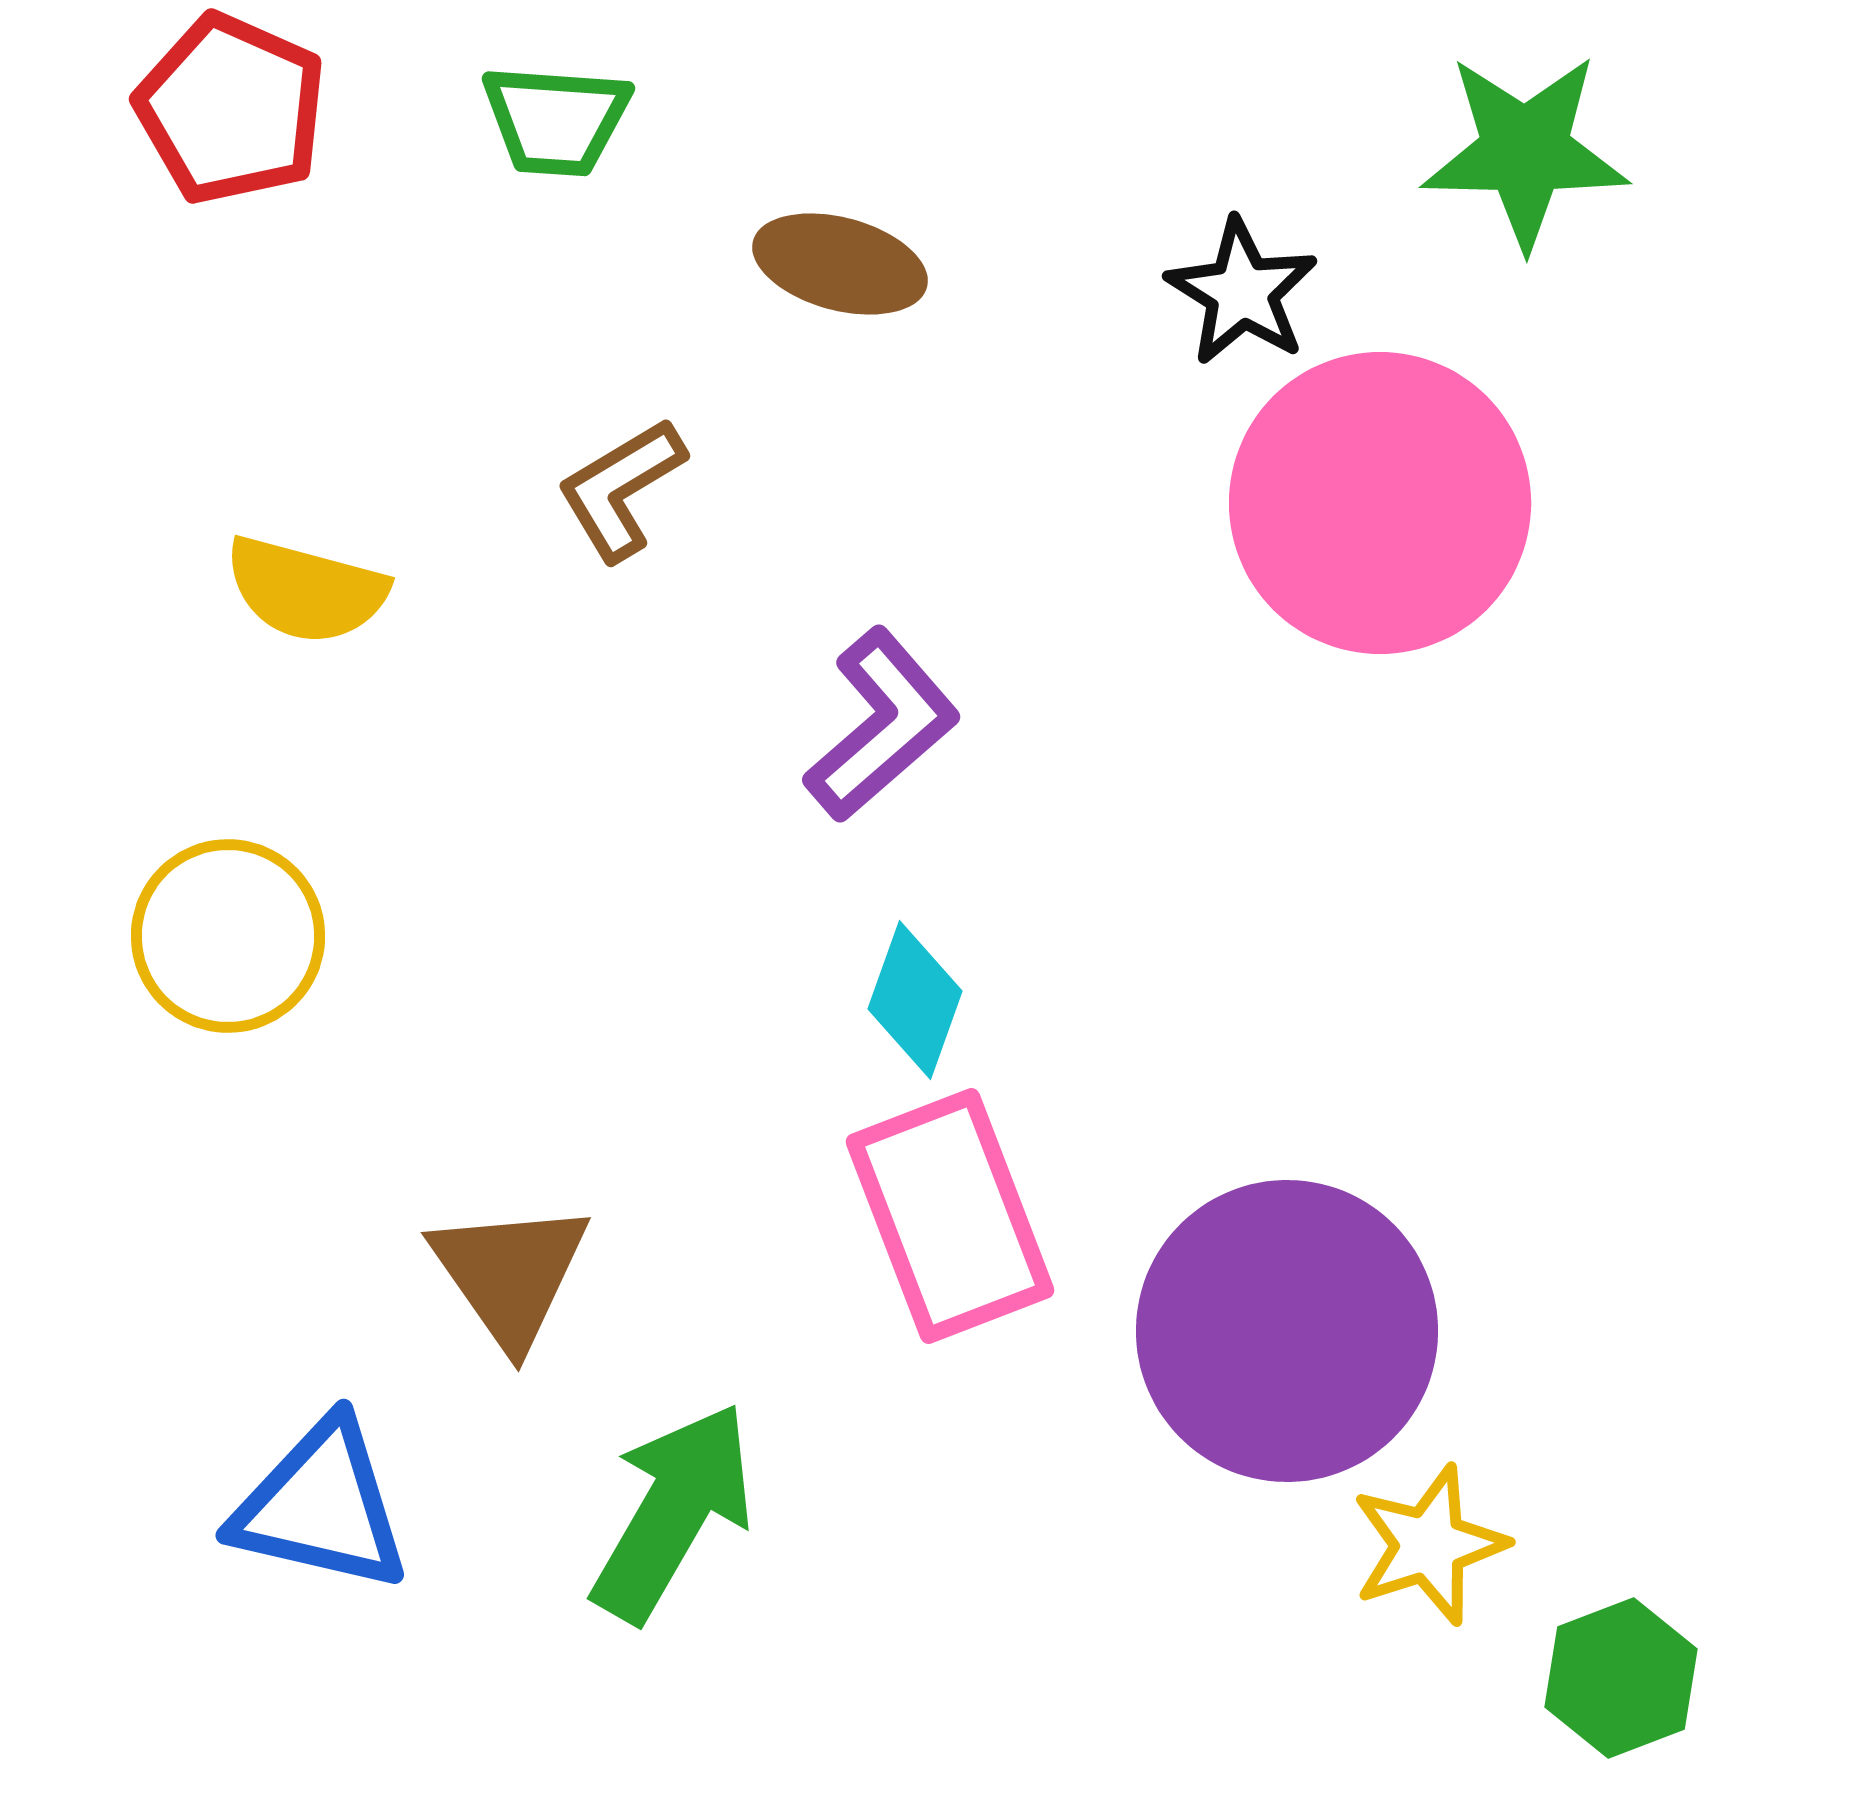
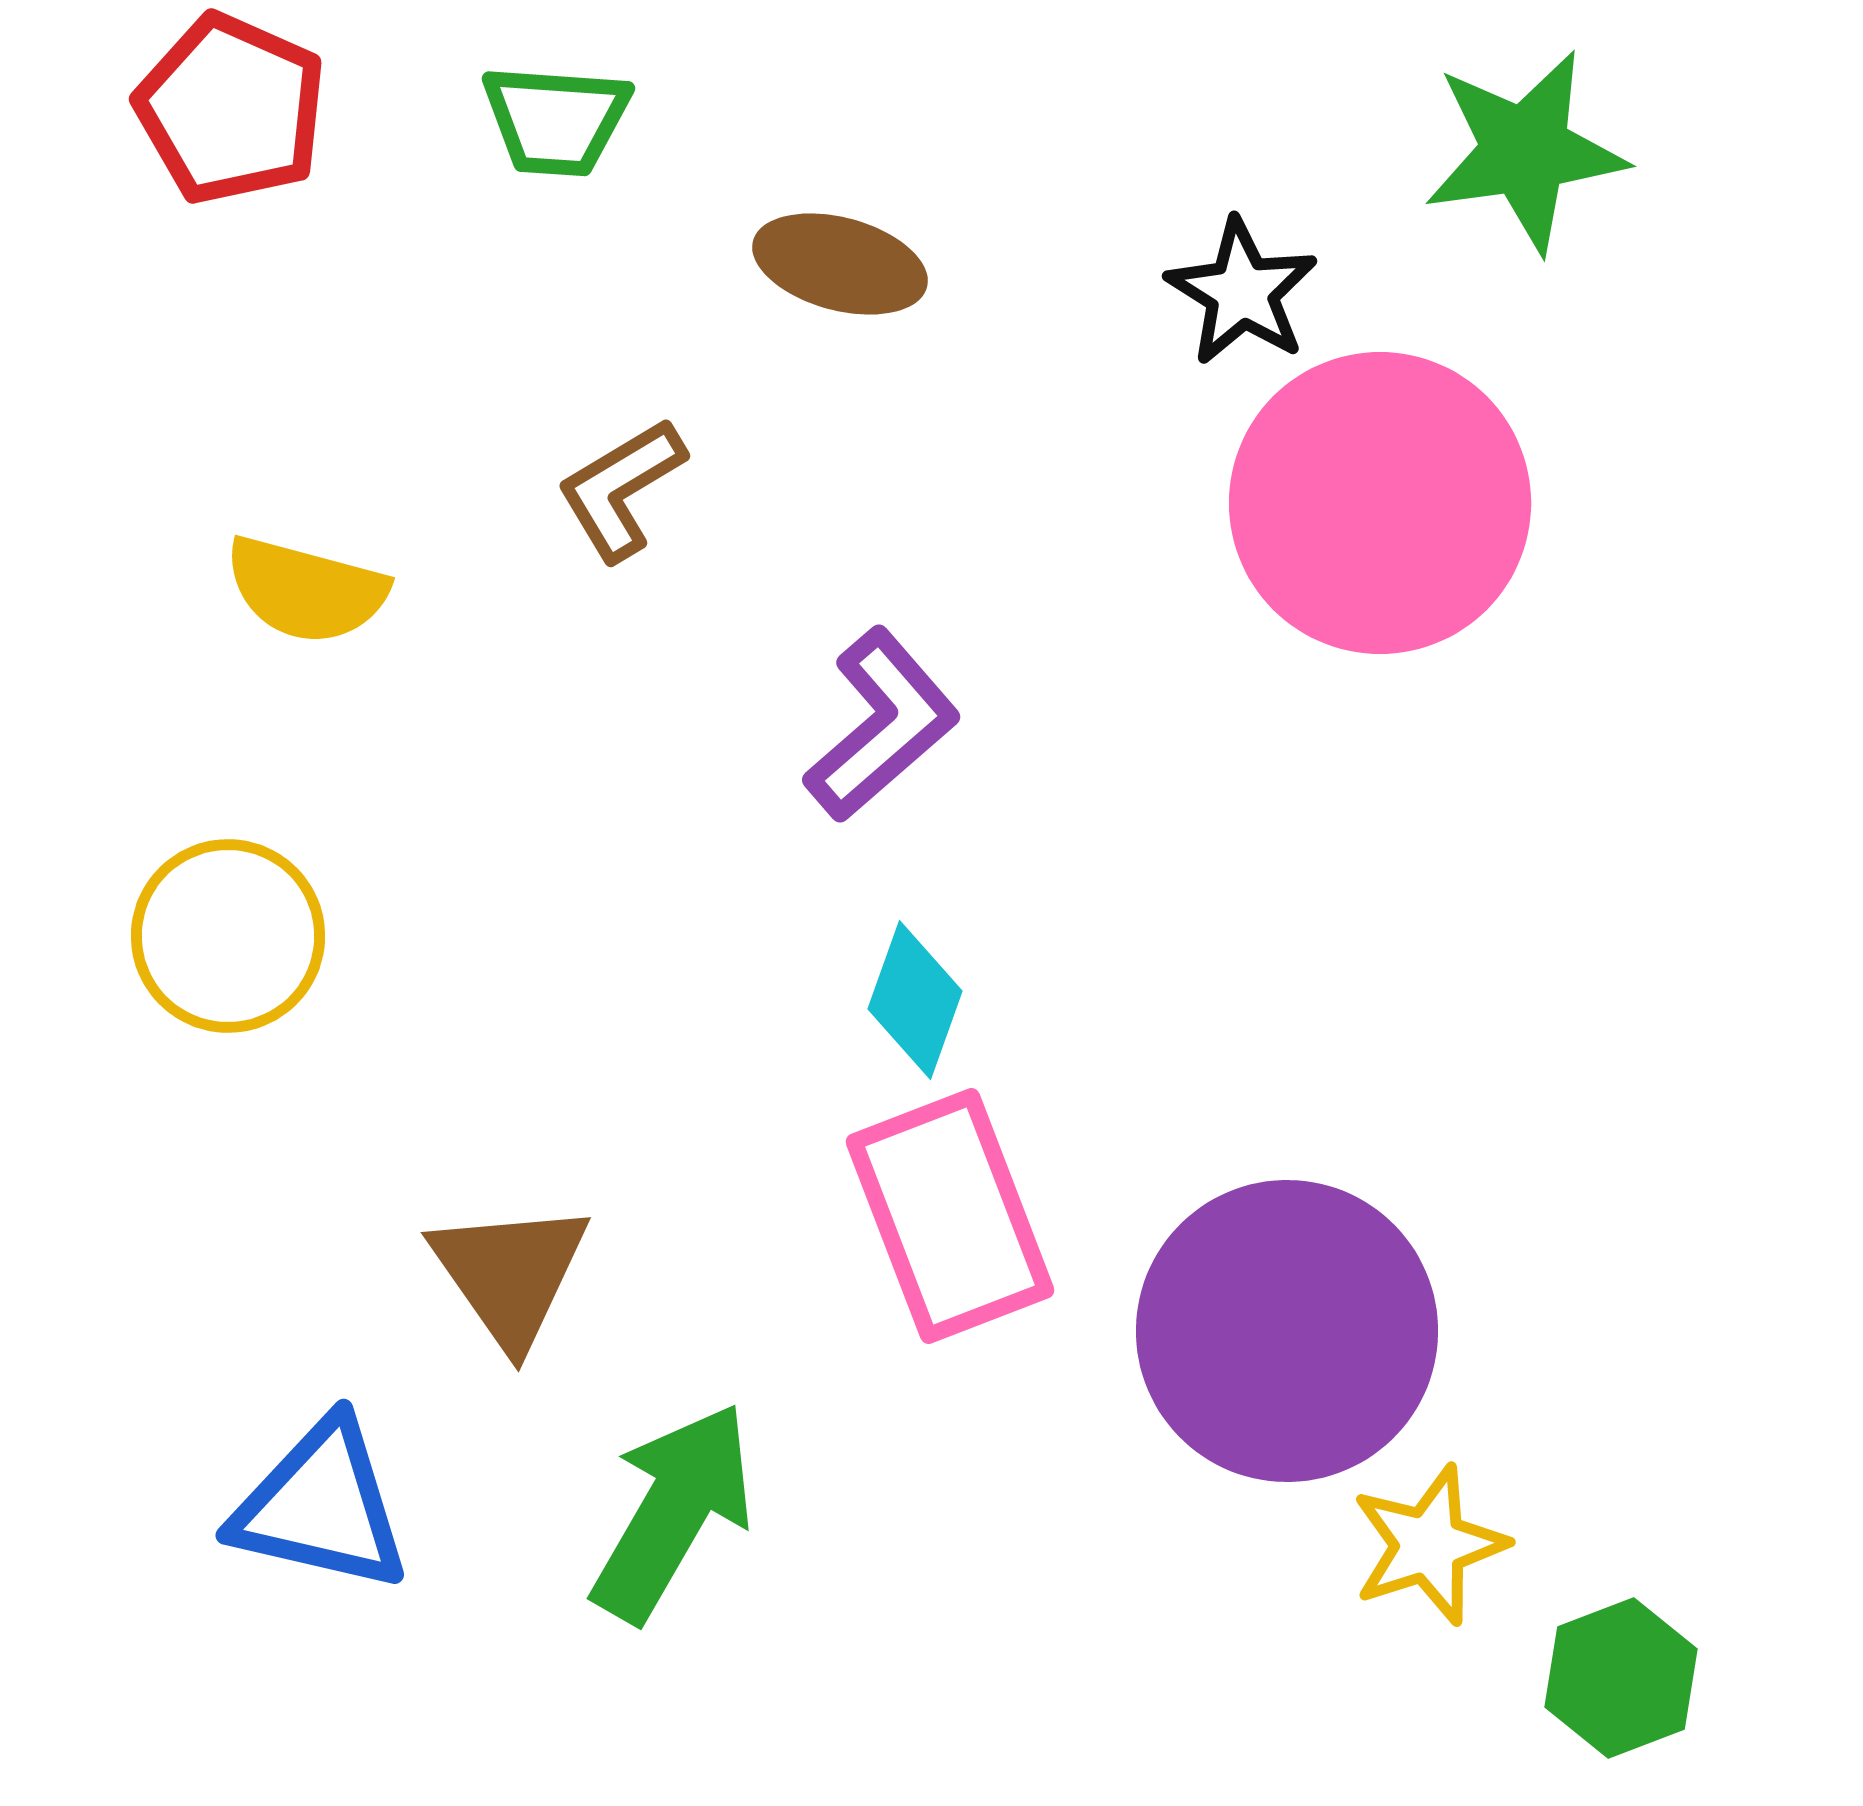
green star: rotated 9 degrees counterclockwise
